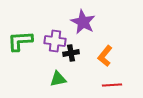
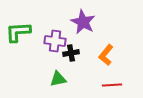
green L-shape: moved 2 px left, 9 px up
orange L-shape: moved 1 px right, 1 px up
